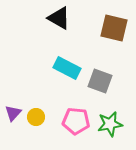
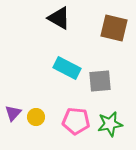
gray square: rotated 25 degrees counterclockwise
